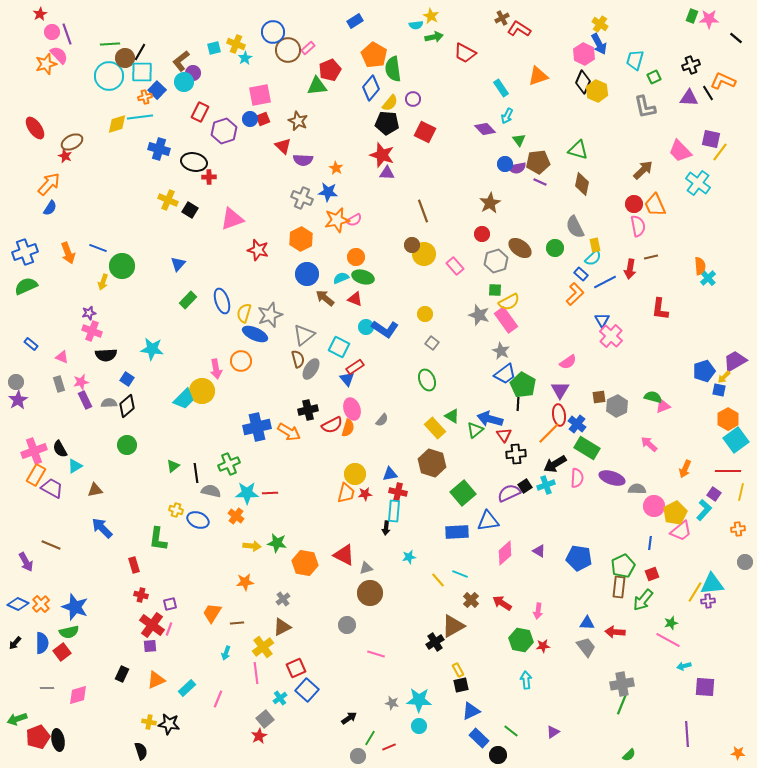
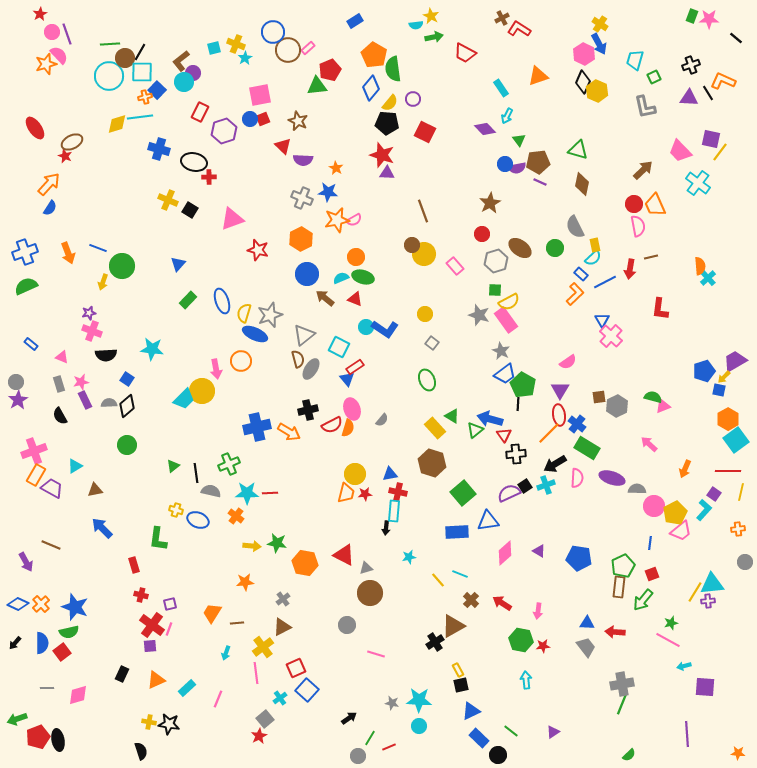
black semicircle at (60, 449): moved 33 px up
